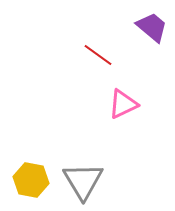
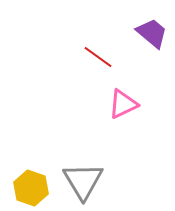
purple trapezoid: moved 6 px down
red line: moved 2 px down
yellow hexagon: moved 8 px down; rotated 8 degrees clockwise
